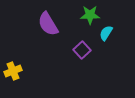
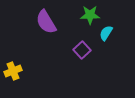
purple semicircle: moved 2 px left, 2 px up
